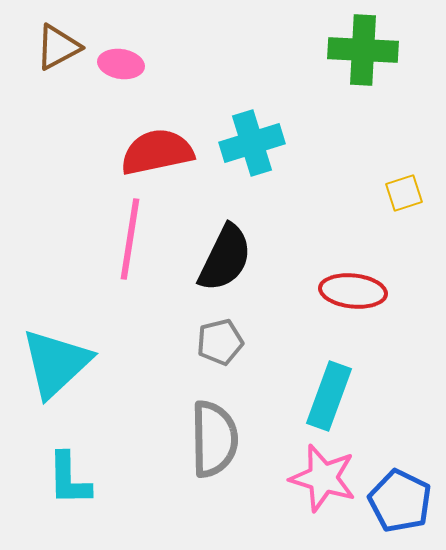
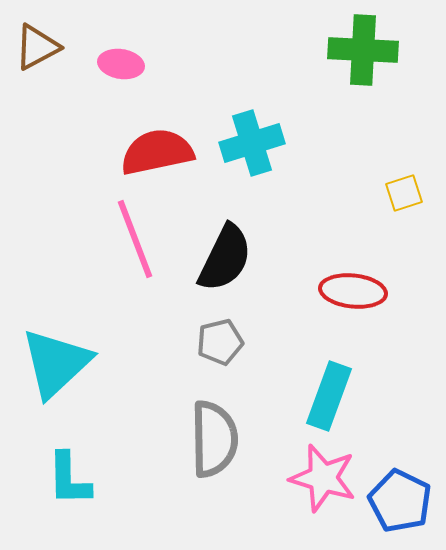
brown triangle: moved 21 px left
pink line: moved 5 px right; rotated 30 degrees counterclockwise
